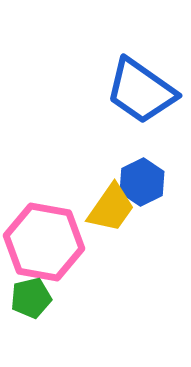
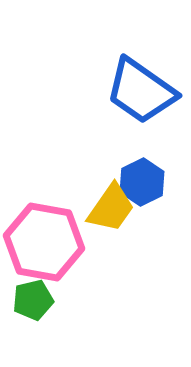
green pentagon: moved 2 px right, 2 px down
